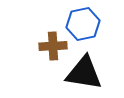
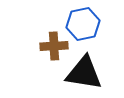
brown cross: moved 1 px right
